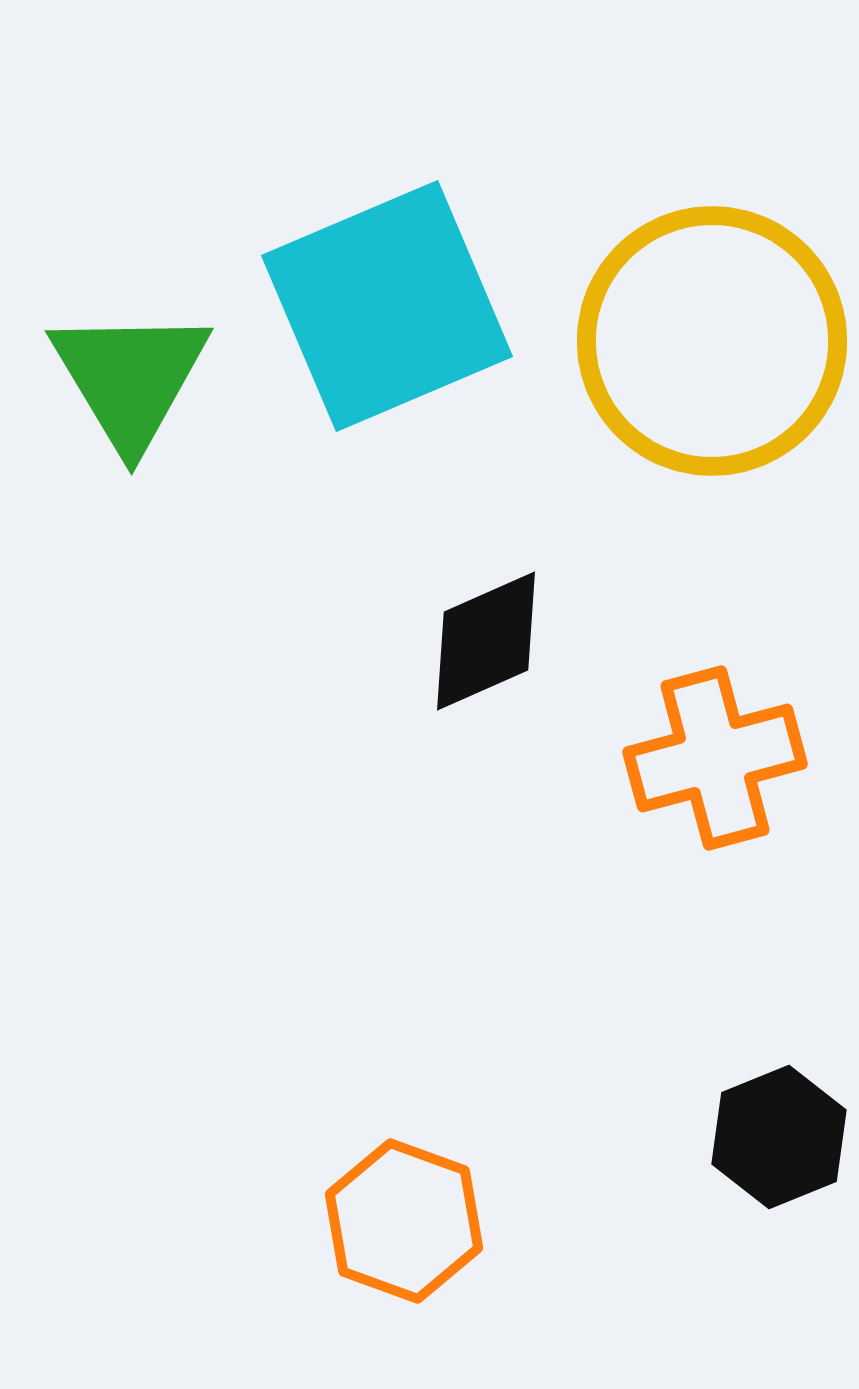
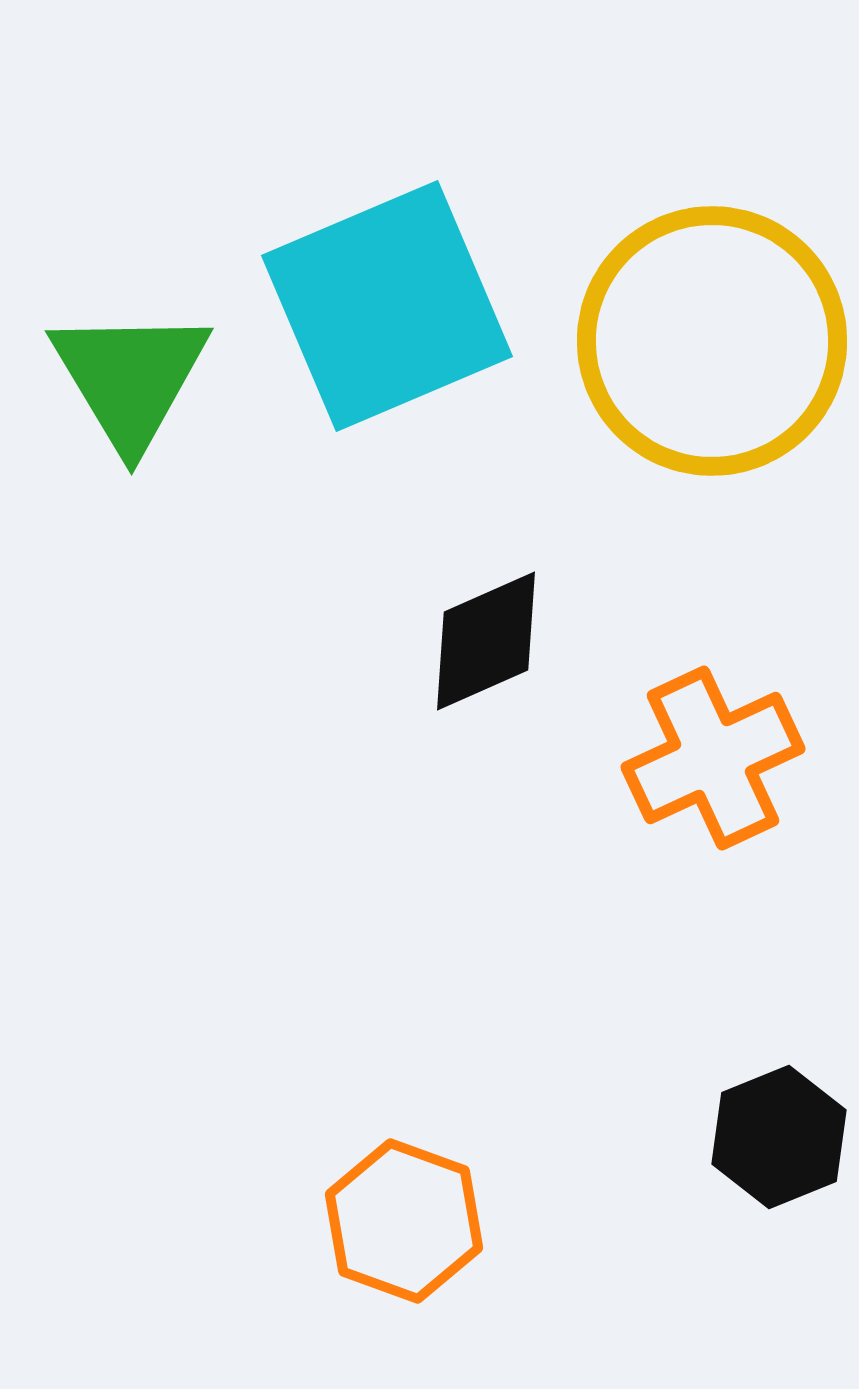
orange cross: moved 2 px left; rotated 10 degrees counterclockwise
